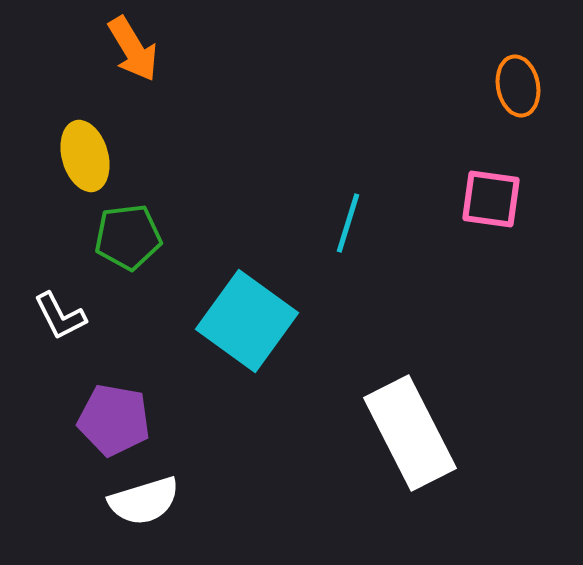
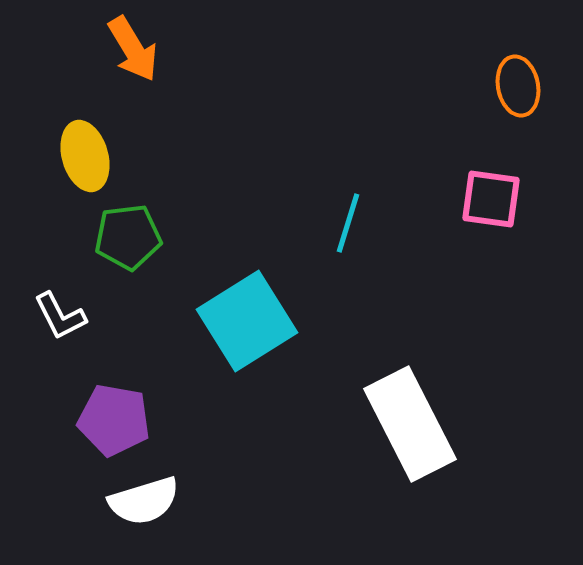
cyan square: rotated 22 degrees clockwise
white rectangle: moved 9 px up
